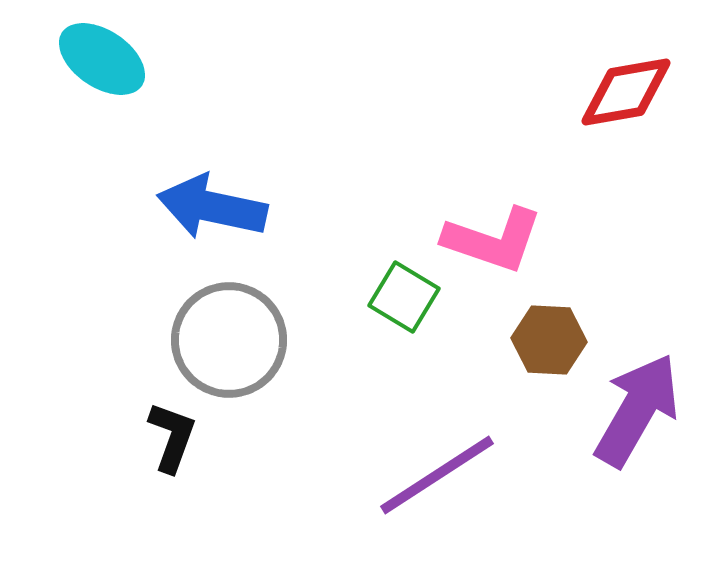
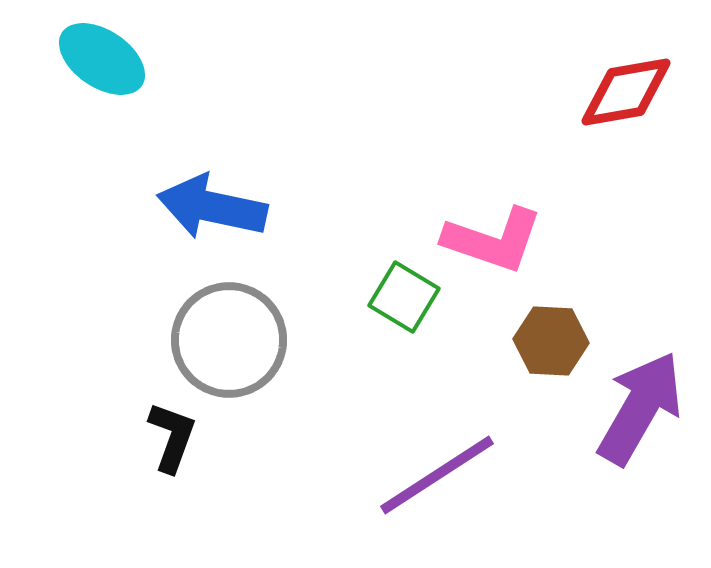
brown hexagon: moved 2 px right, 1 px down
purple arrow: moved 3 px right, 2 px up
